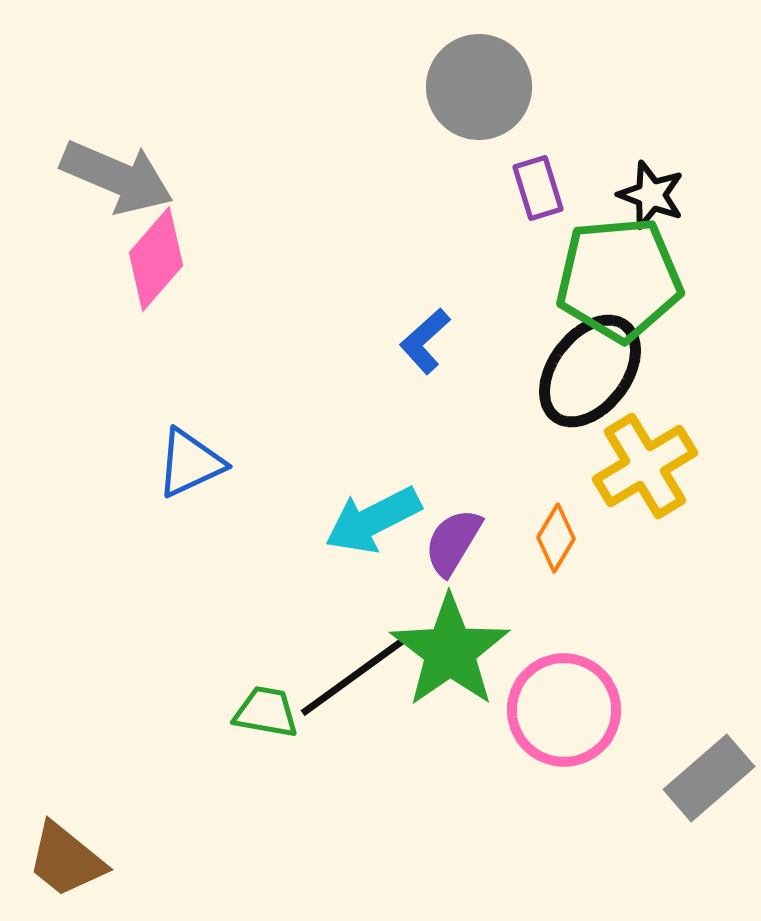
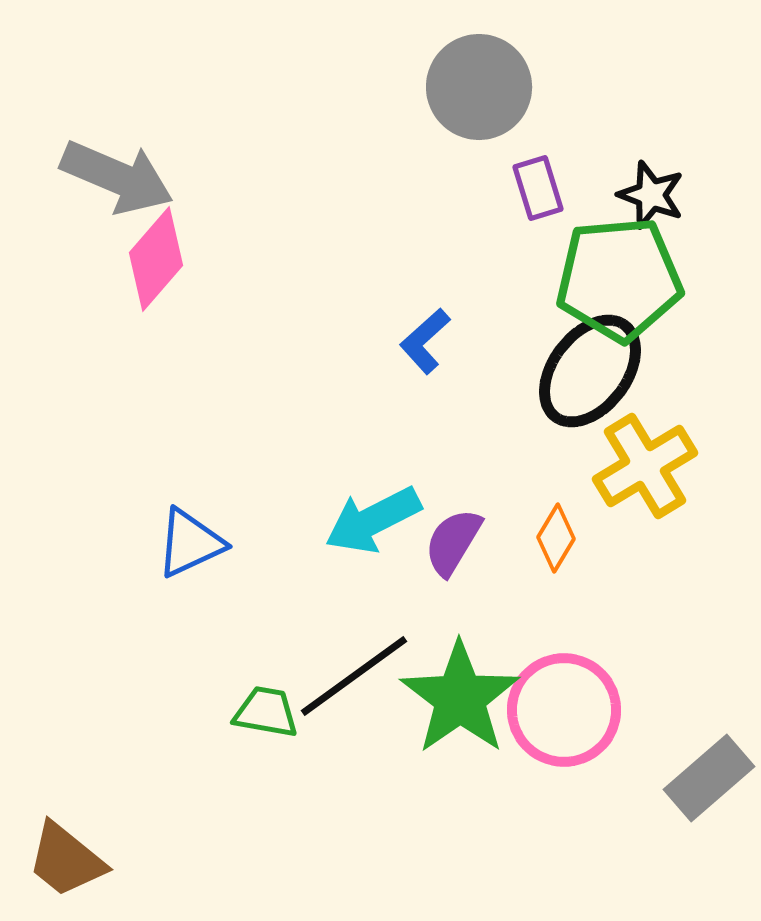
blue triangle: moved 80 px down
green star: moved 10 px right, 47 px down
